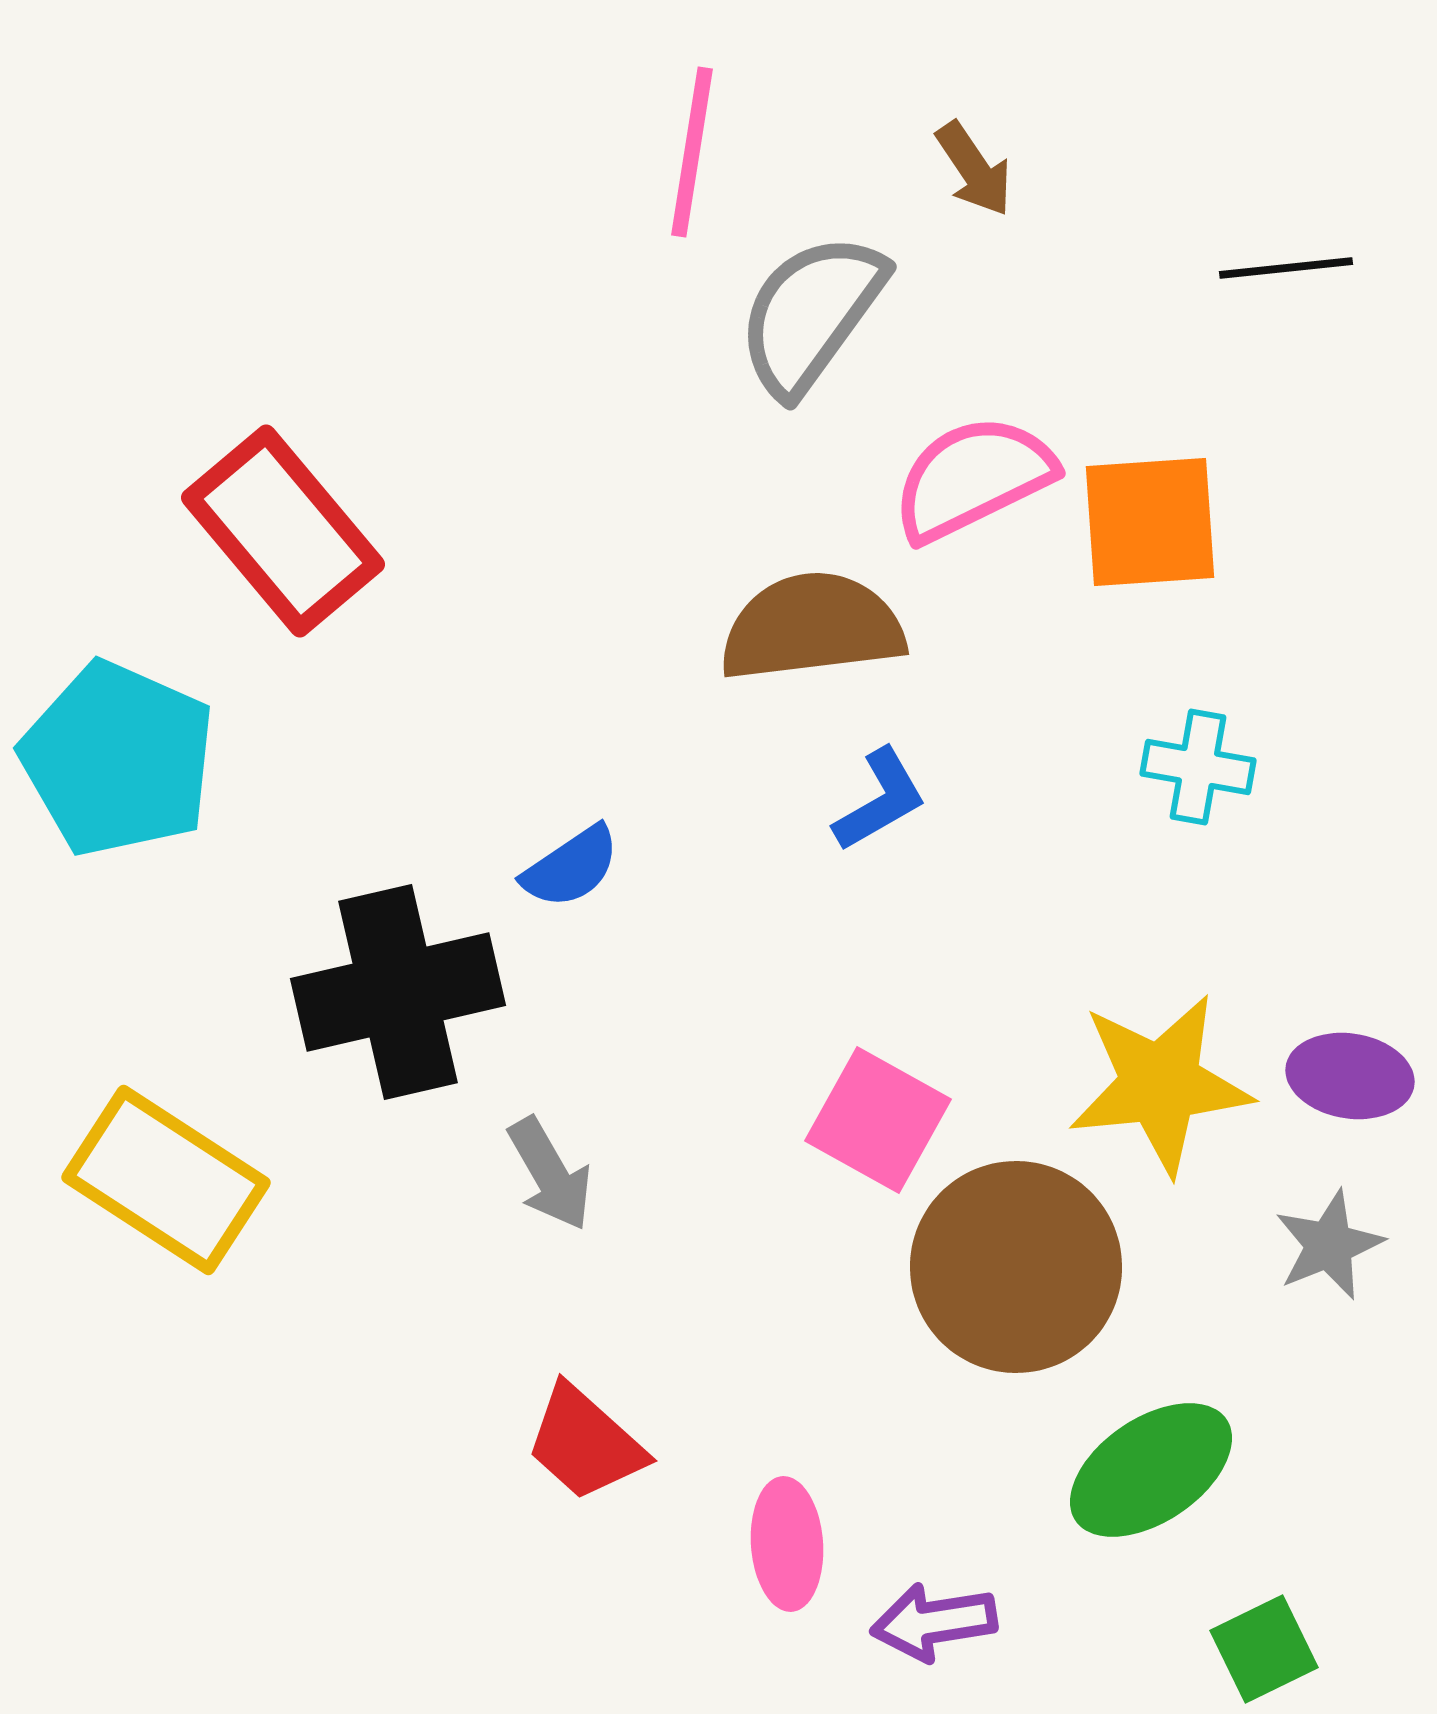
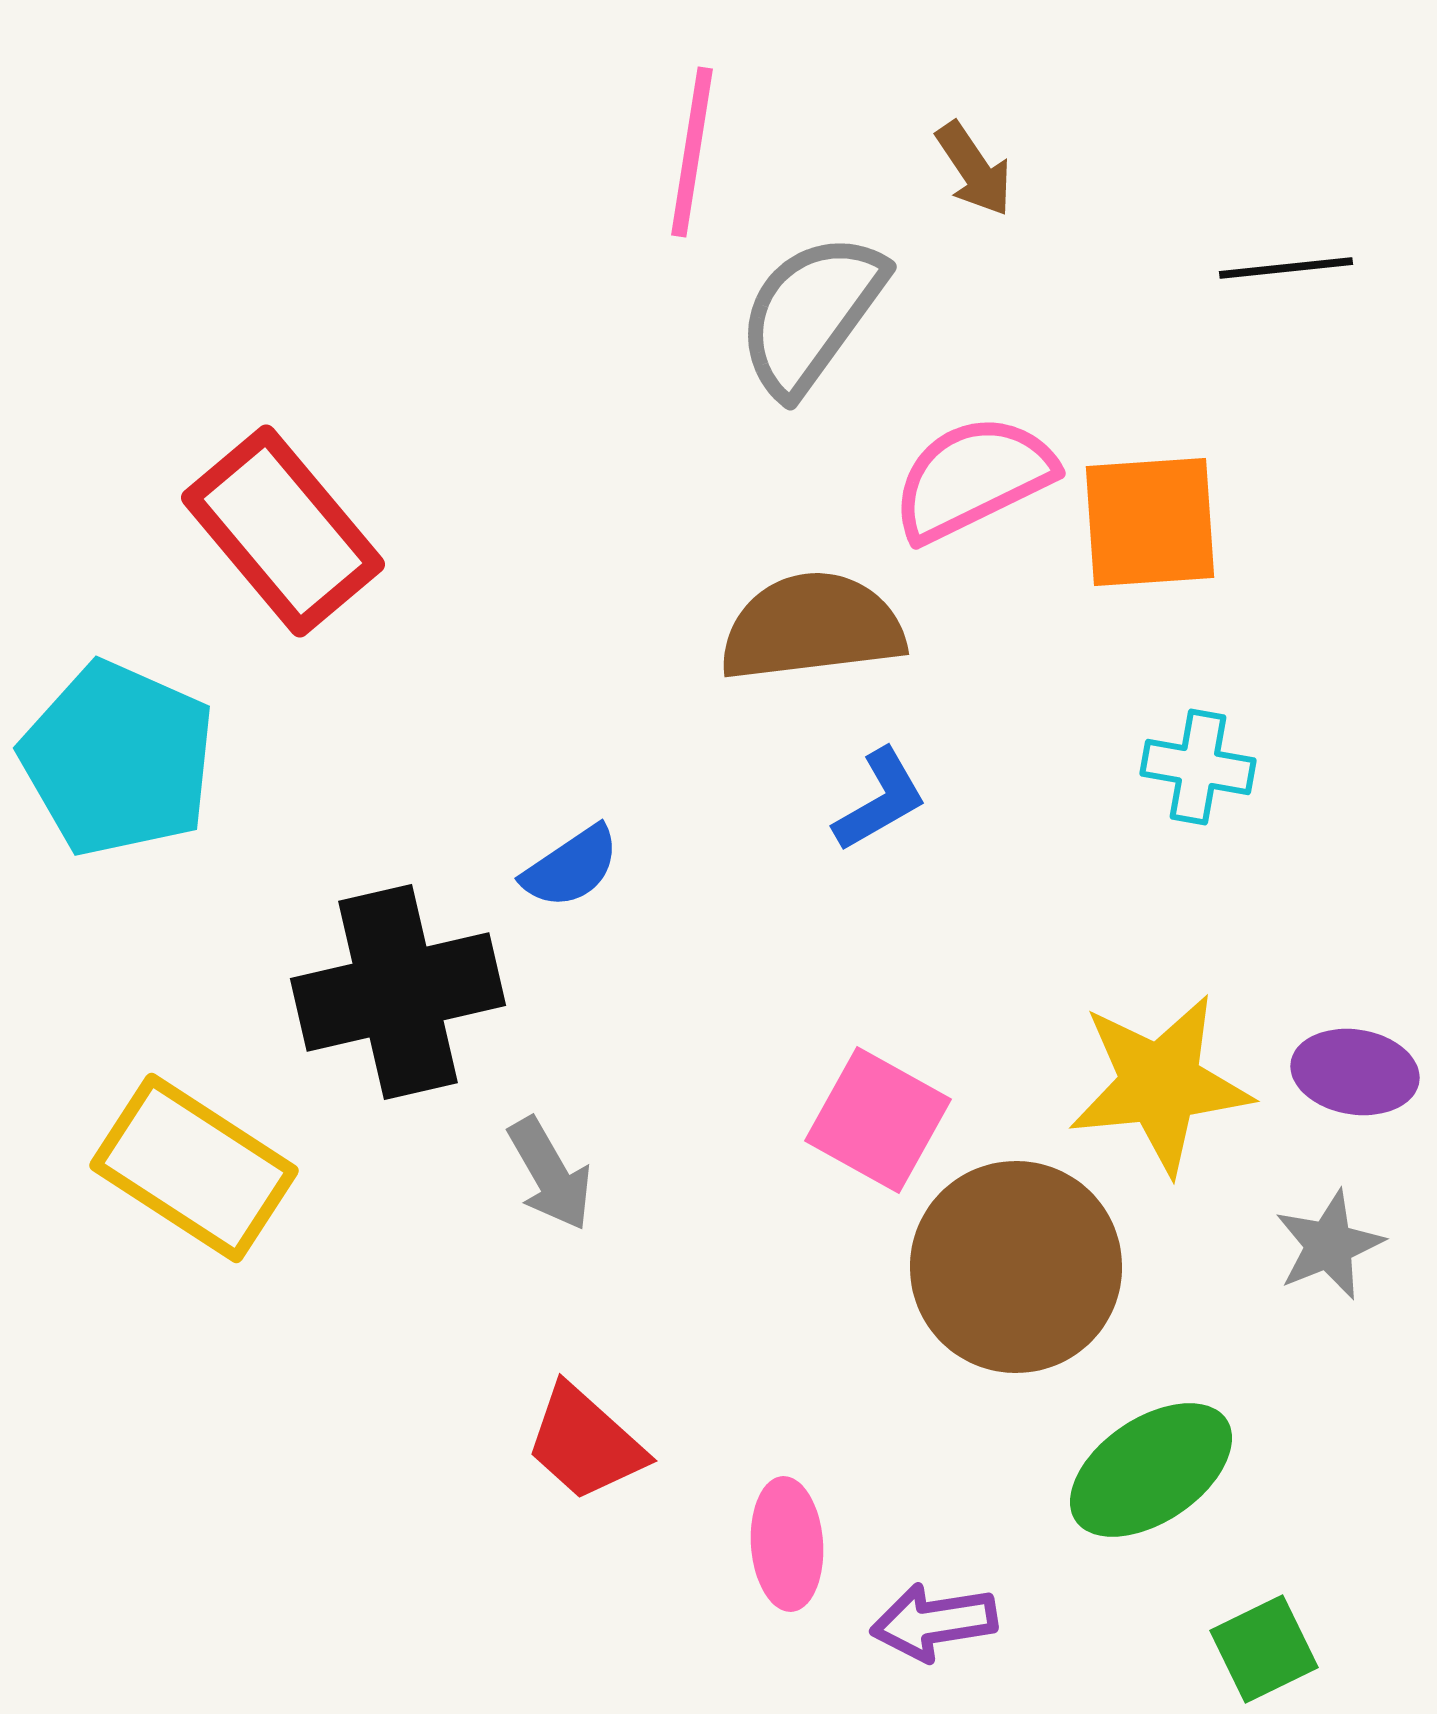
purple ellipse: moved 5 px right, 4 px up
yellow rectangle: moved 28 px right, 12 px up
